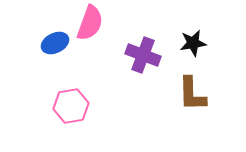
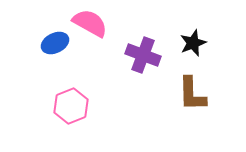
pink semicircle: rotated 81 degrees counterclockwise
black star: rotated 12 degrees counterclockwise
pink hexagon: rotated 12 degrees counterclockwise
